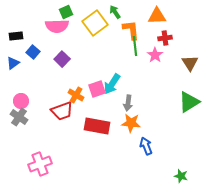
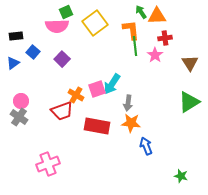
green arrow: moved 26 px right
pink cross: moved 8 px right
